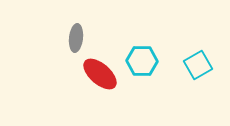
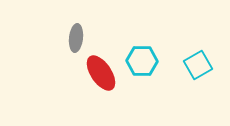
red ellipse: moved 1 px right, 1 px up; rotated 15 degrees clockwise
